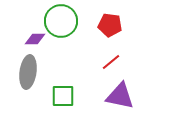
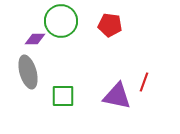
red line: moved 33 px right, 20 px down; rotated 30 degrees counterclockwise
gray ellipse: rotated 24 degrees counterclockwise
purple triangle: moved 3 px left
